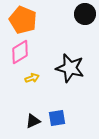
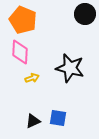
pink diamond: rotated 55 degrees counterclockwise
blue square: moved 1 px right; rotated 18 degrees clockwise
